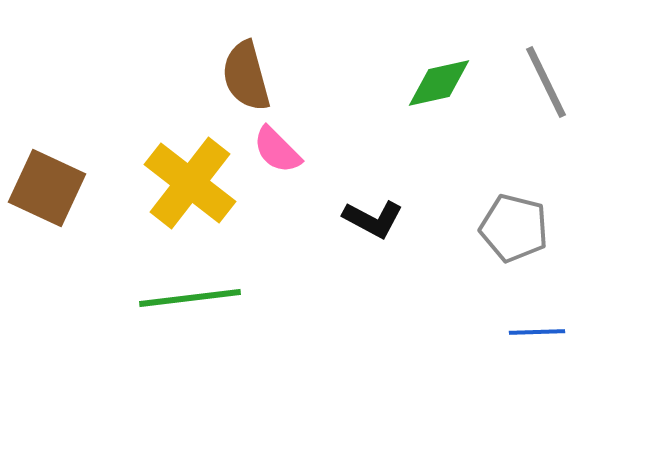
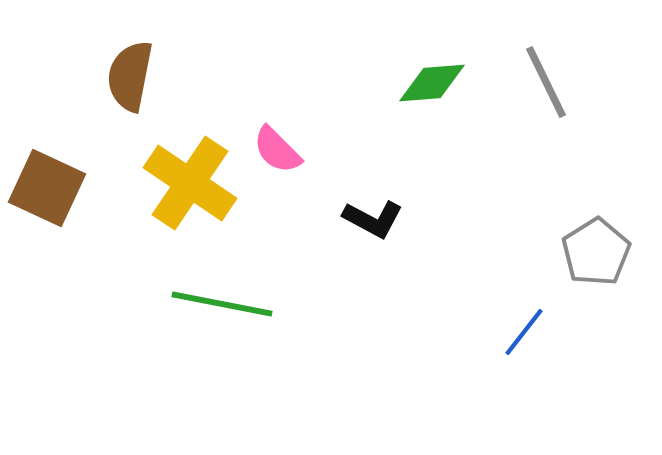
brown semicircle: moved 116 px left; rotated 26 degrees clockwise
green diamond: moved 7 px left; rotated 8 degrees clockwise
yellow cross: rotated 4 degrees counterclockwise
gray pentagon: moved 82 px right, 24 px down; rotated 26 degrees clockwise
green line: moved 32 px right, 6 px down; rotated 18 degrees clockwise
blue line: moved 13 px left; rotated 50 degrees counterclockwise
